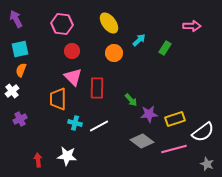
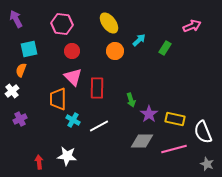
pink arrow: rotated 24 degrees counterclockwise
cyan square: moved 9 px right
orange circle: moved 1 px right, 2 px up
green arrow: rotated 24 degrees clockwise
purple star: rotated 30 degrees counterclockwise
yellow rectangle: rotated 30 degrees clockwise
cyan cross: moved 2 px left, 3 px up; rotated 16 degrees clockwise
white semicircle: rotated 105 degrees clockwise
gray diamond: rotated 35 degrees counterclockwise
red arrow: moved 1 px right, 2 px down
